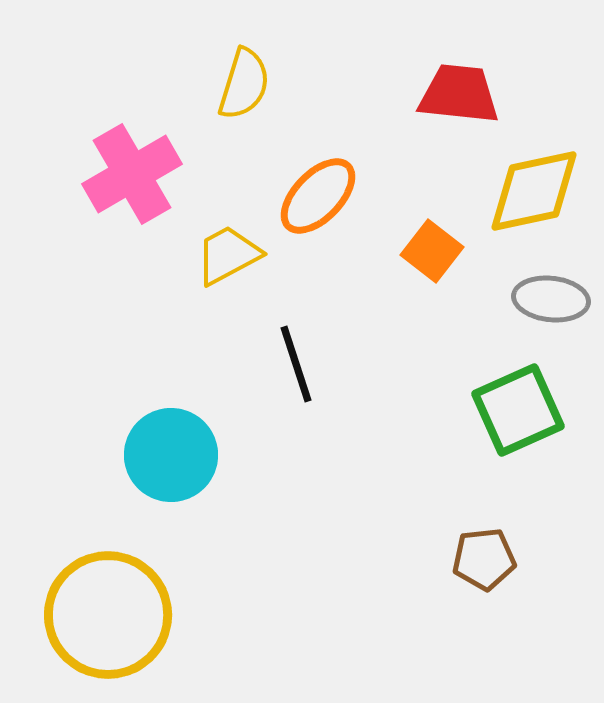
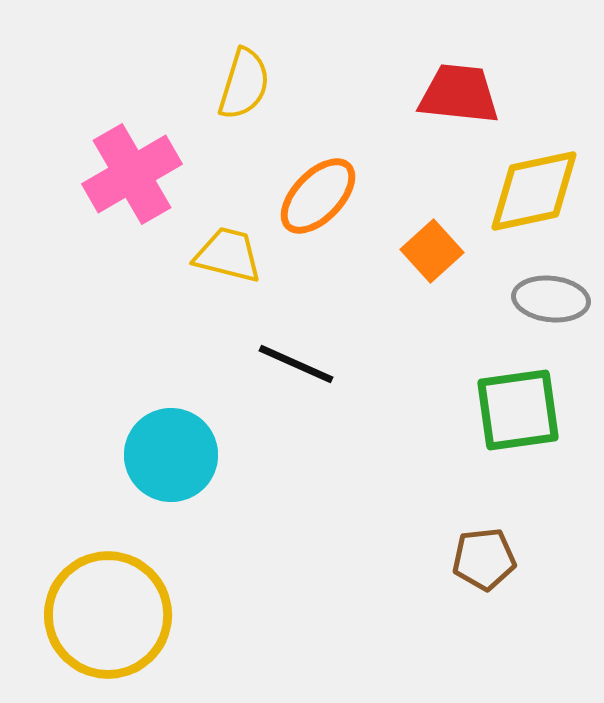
orange square: rotated 10 degrees clockwise
yellow trapezoid: rotated 42 degrees clockwise
black line: rotated 48 degrees counterclockwise
green square: rotated 16 degrees clockwise
